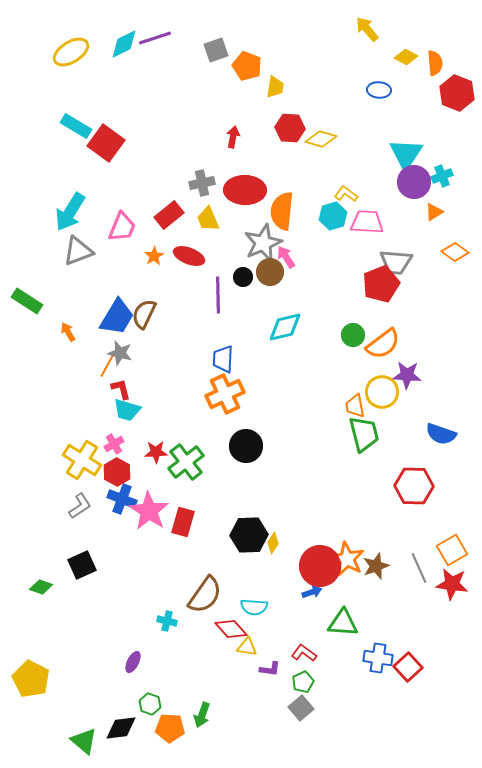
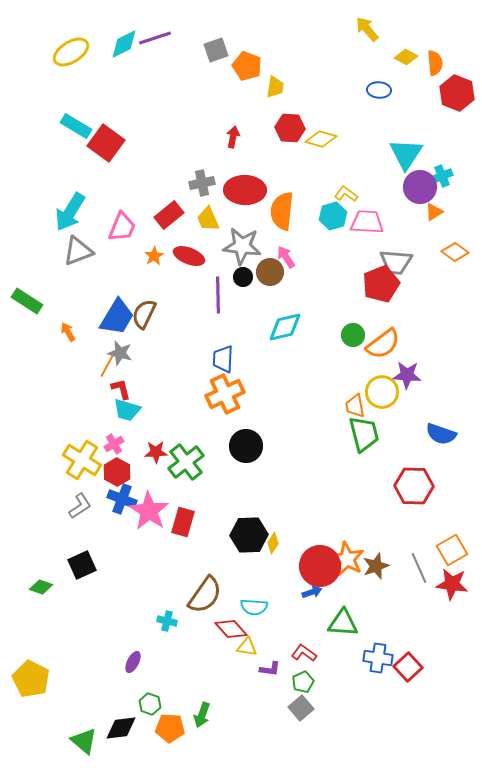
purple circle at (414, 182): moved 6 px right, 5 px down
gray star at (263, 243): moved 21 px left, 3 px down; rotated 30 degrees clockwise
